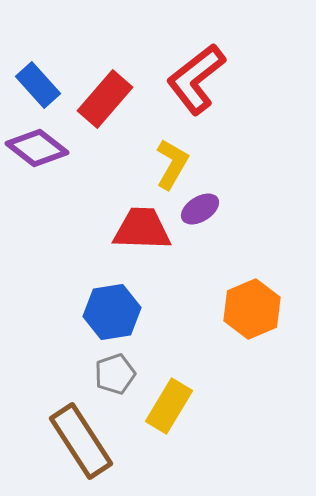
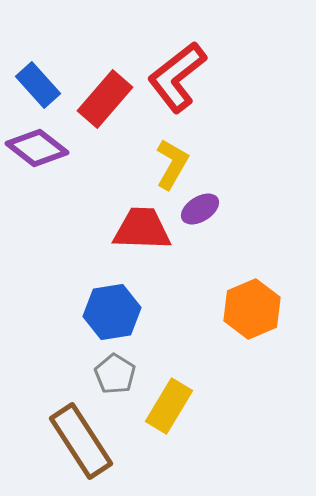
red L-shape: moved 19 px left, 2 px up
gray pentagon: rotated 21 degrees counterclockwise
